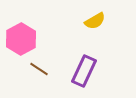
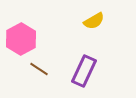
yellow semicircle: moved 1 px left
